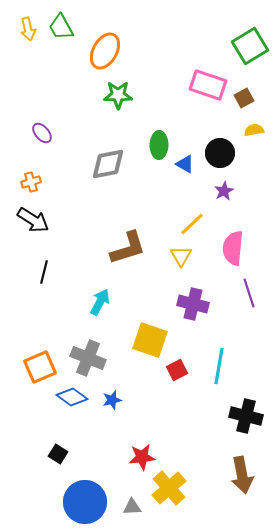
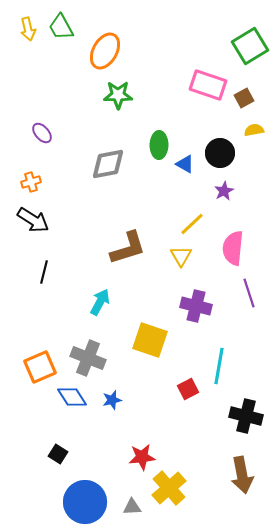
purple cross: moved 3 px right, 2 px down
red square: moved 11 px right, 19 px down
blue diamond: rotated 20 degrees clockwise
